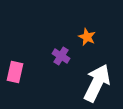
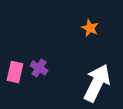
orange star: moved 3 px right, 9 px up
purple cross: moved 22 px left, 12 px down
